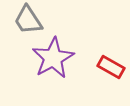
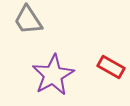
purple star: moved 17 px down
